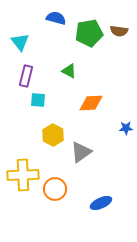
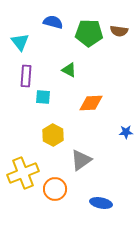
blue semicircle: moved 3 px left, 4 px down
green pentagon: rotated 12 degrees clockwise
green triangle: moved 1 px up
purple rectangle: rotated 10 degrees counterclockwise
cyan square: moved 5 px right, 3 px up
blue star: moved 4 px down
gray triangle: moved 8 px down
yellow cross: moved 2 px up; rotated 20 degrees counterclockwise
blue ellipse: rotated 35 degrees clockwise
